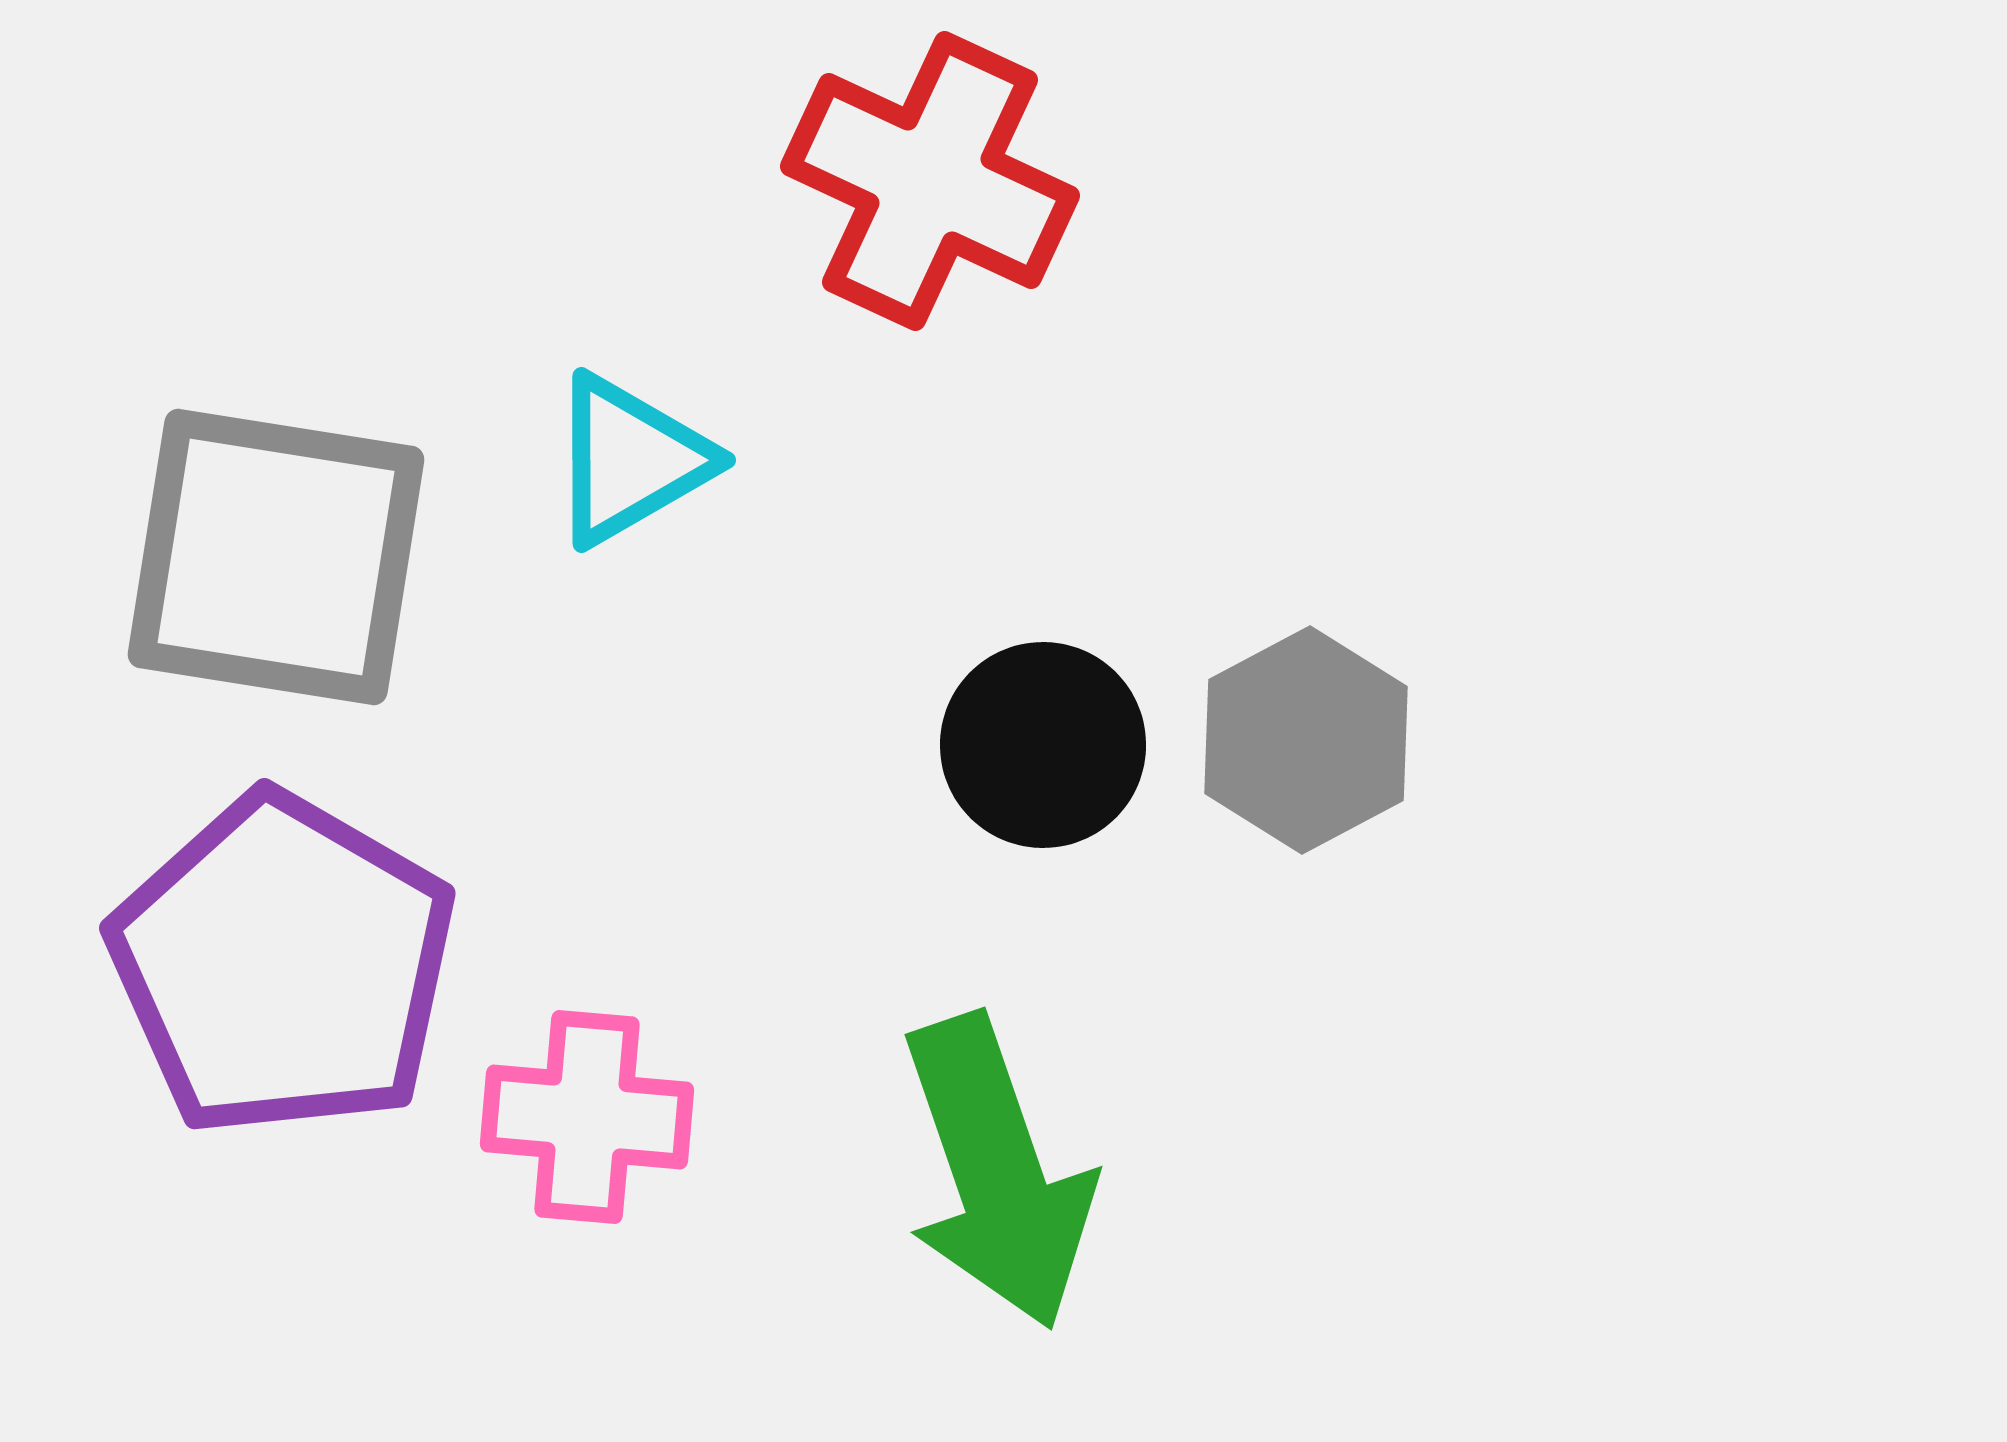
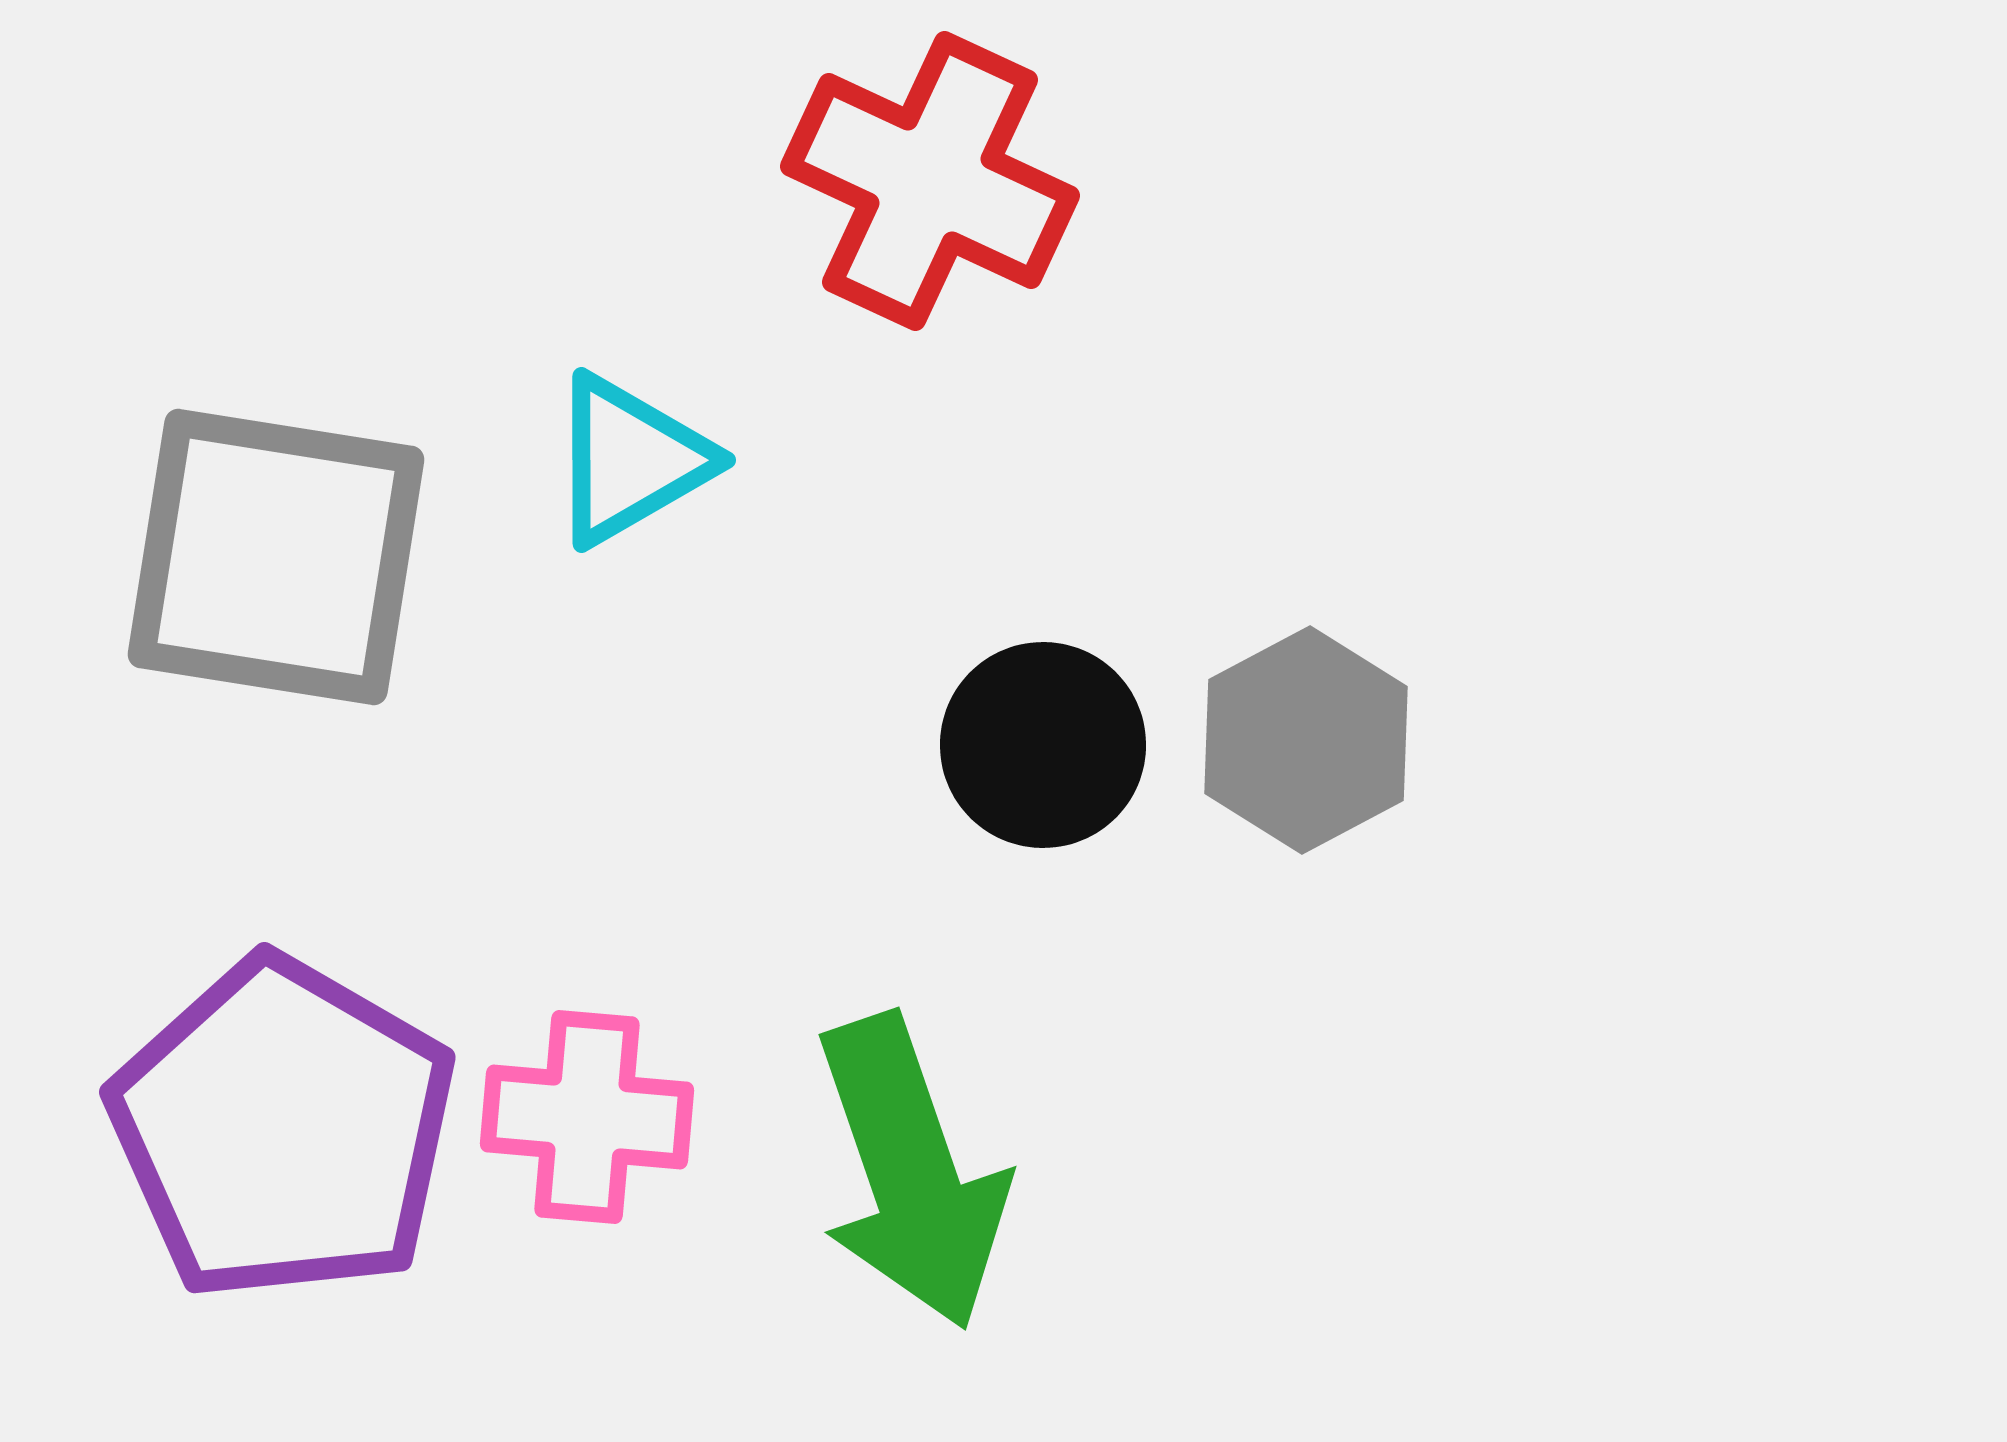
purple pentagon: moved 164 px down
green arrow: moved 86 px left
